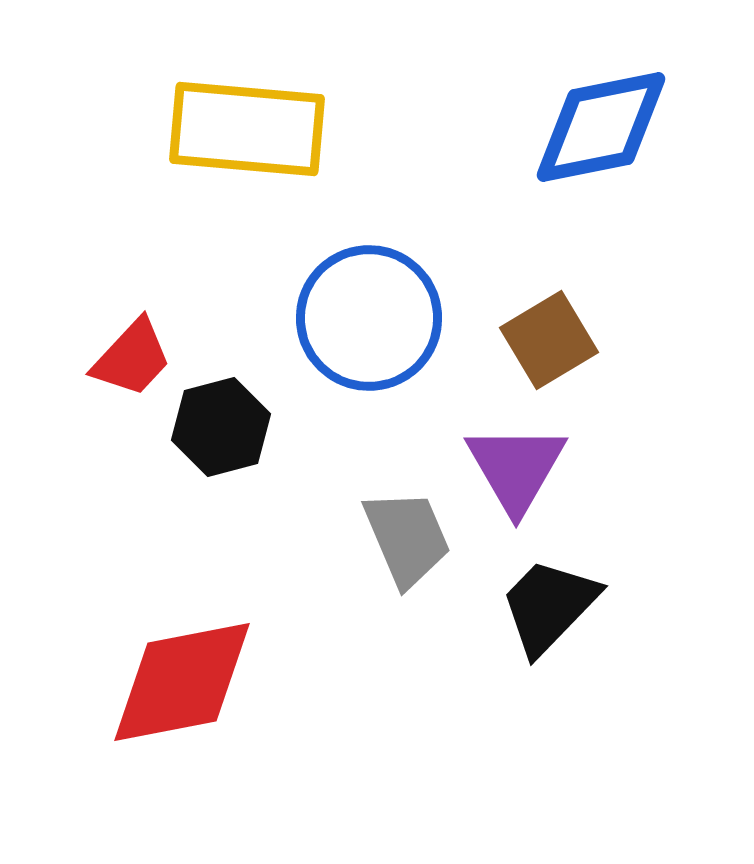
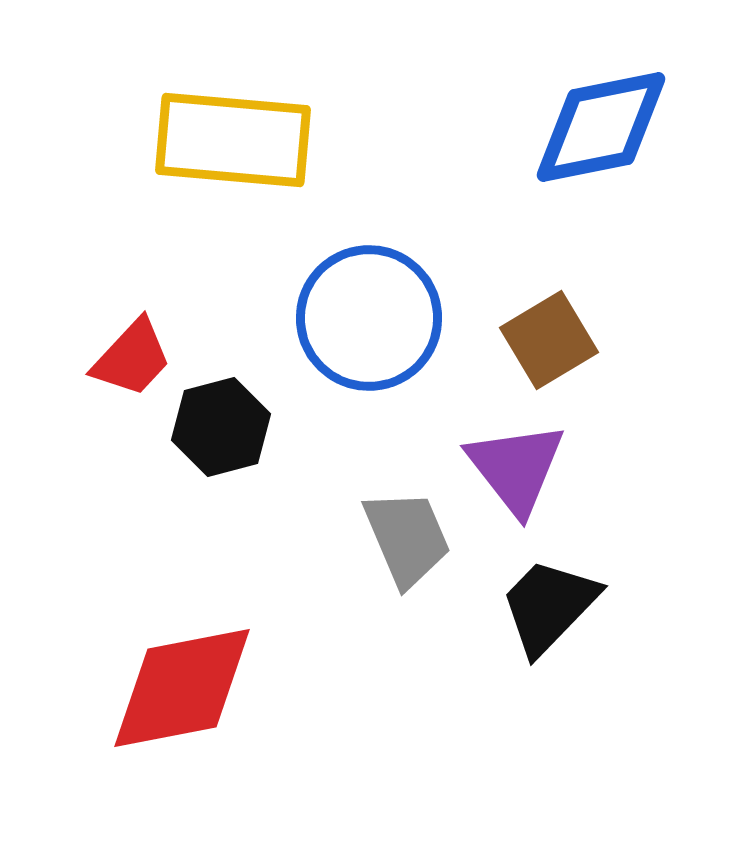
yellow rectangle: moved 14 px left, 11 px down
purple triangle: rotated 8 degrees counterclockwise
red diamond: moved 6 px down
